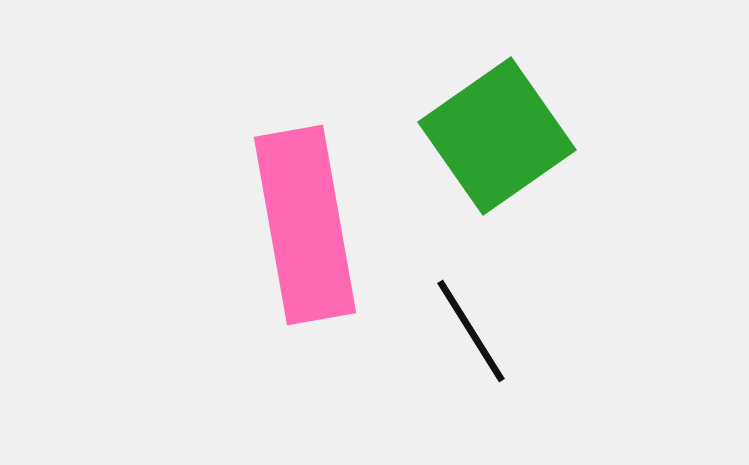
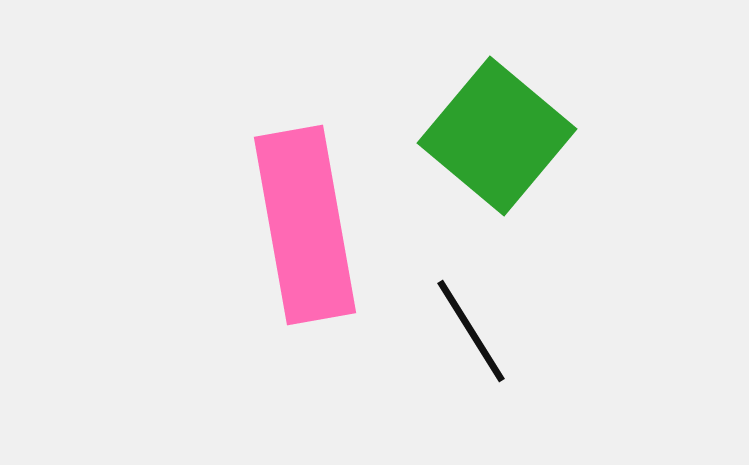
green square: rotated 15 degrees counterclockwise
